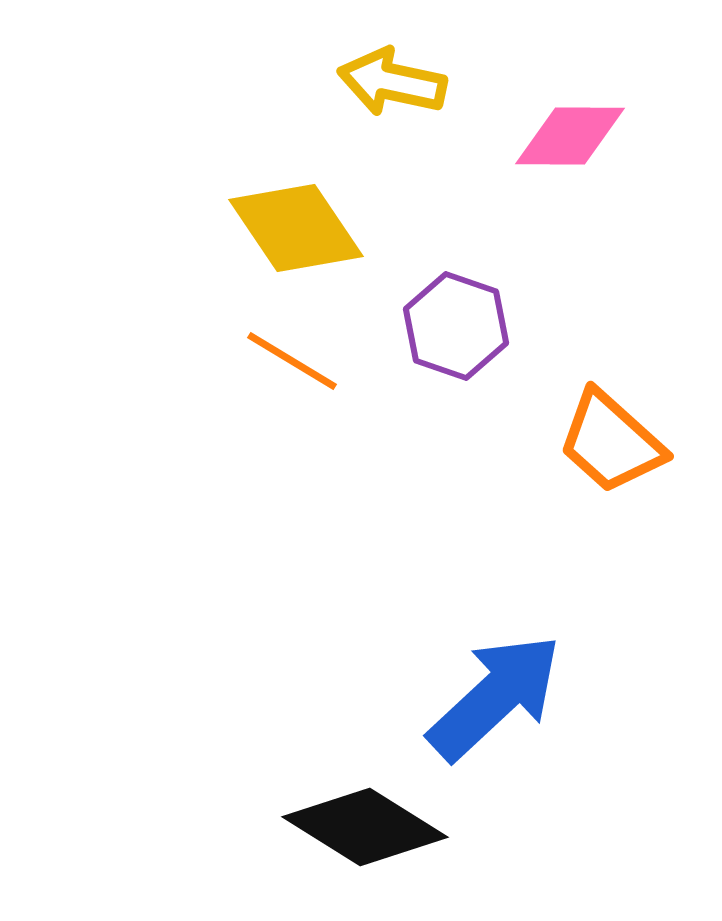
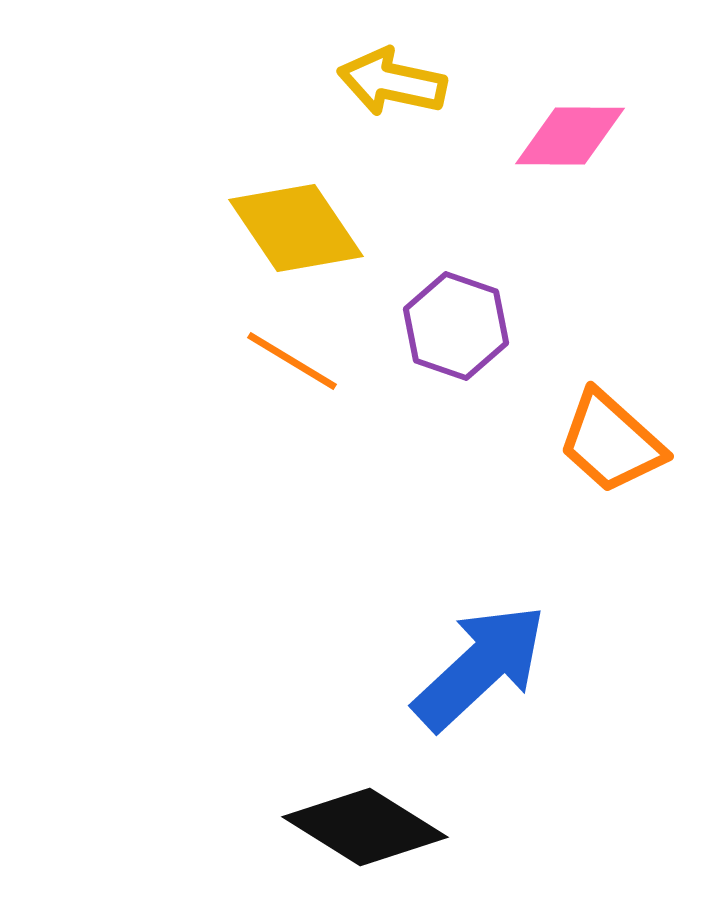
blue arrow: moved 15 px left, 30 px up
